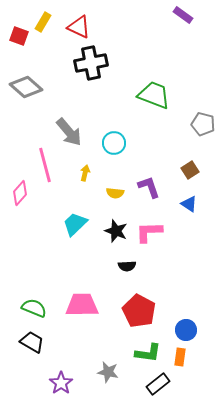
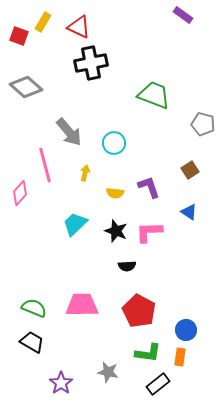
blue triangle: moved 8 px down
